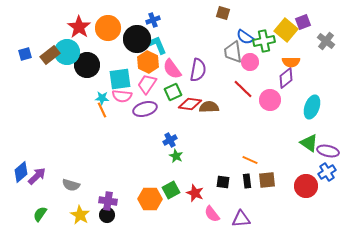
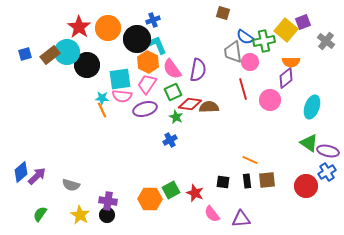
red line at (243, 89): rotated 30 degrees clockwise
green star at (176, 156): moved 39 px up
